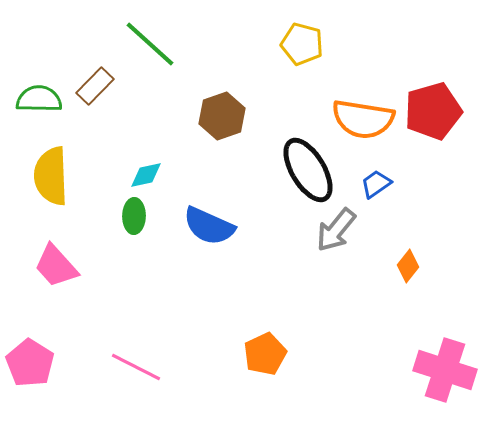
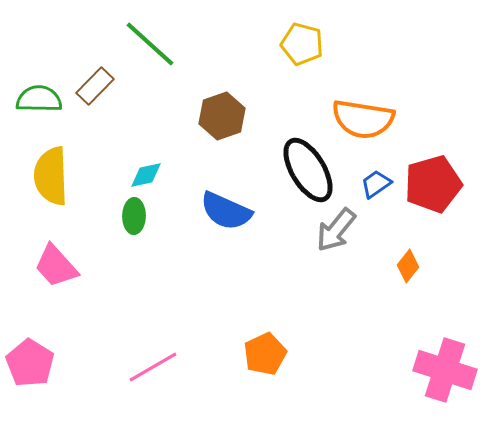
red pentagon: moved 73 px down
blue semicircle: moved 17 px right, 15 px up
pink line: moved 17 px right; rotated 57 degrees counterclockwise
